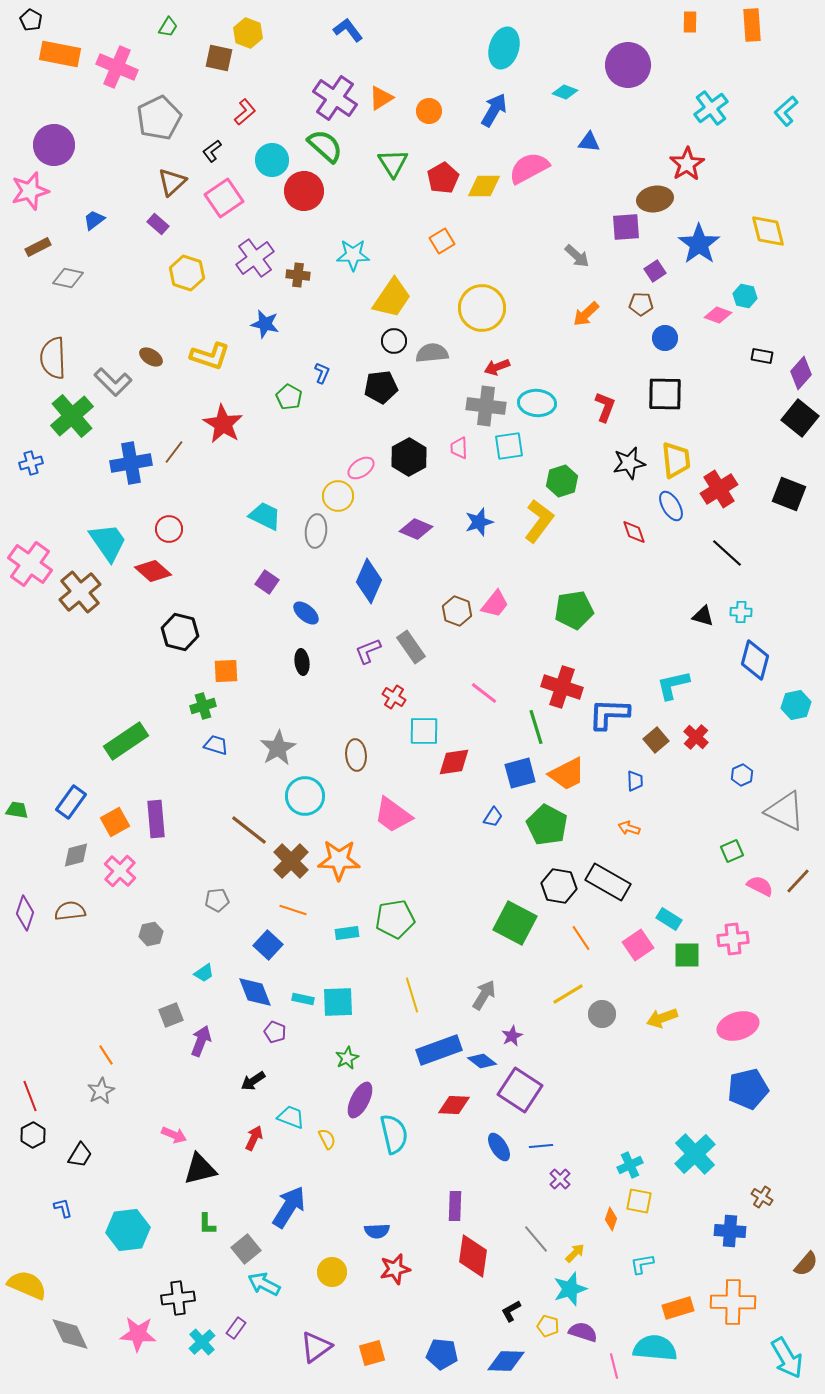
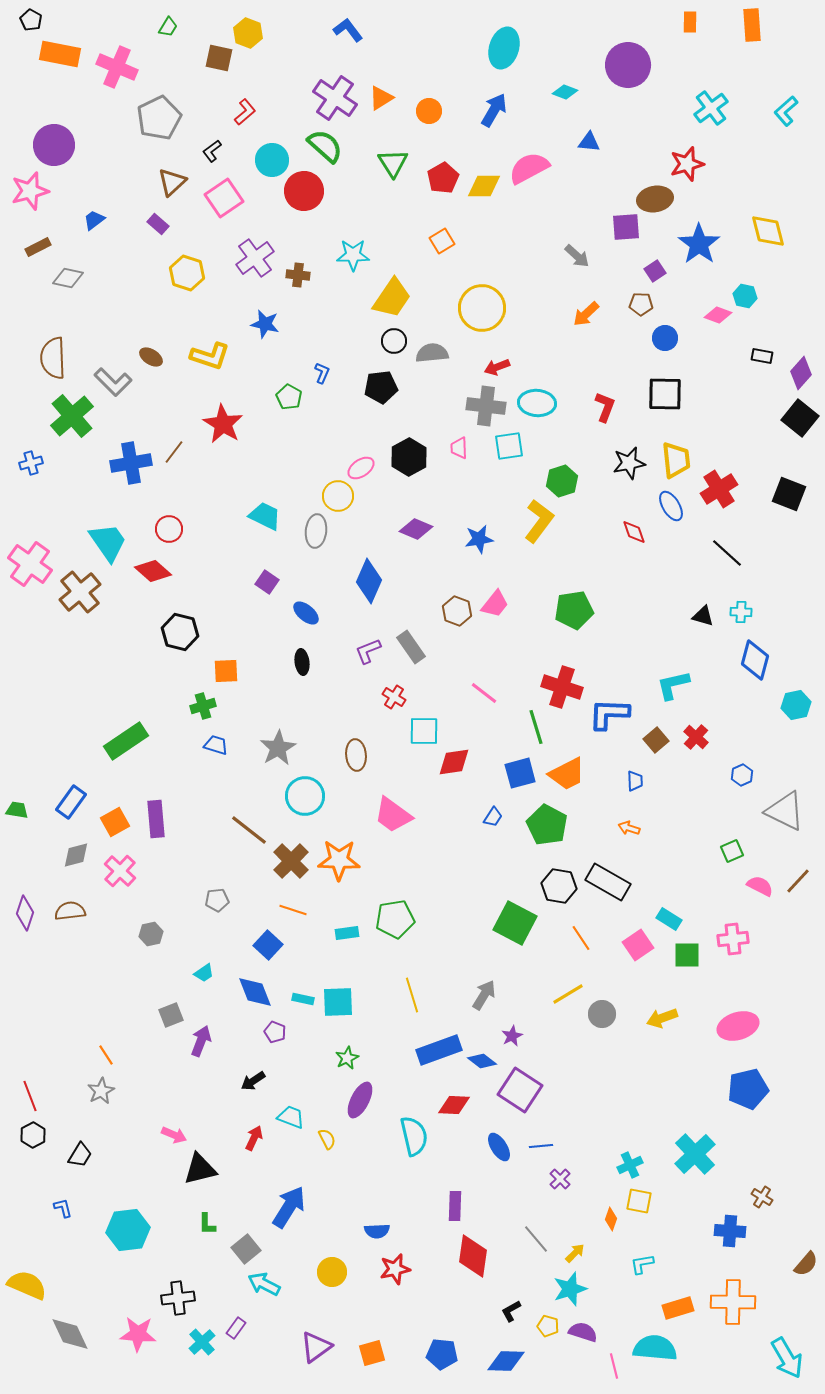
red star at (687, 164): rotated 16 degrees clockwise
blue star at (479, 522): moved 17 px down; rotated 8 degrees clockwise
cyan semicircle at (394, 1134): moved 20 px right, 2 px down
